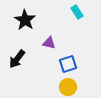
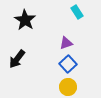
purple triangle: moved 17 px right; rotated 32 degrees counterclockwise
blue square: rotated 24 degrees counterclockwise
